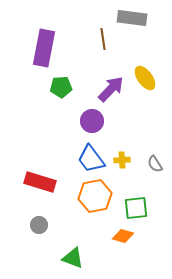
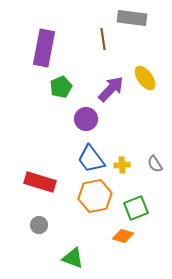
green pentagon: rotated 20 degrees counterclockwise
purple circle: moved 6 px left, 2 px up
yellow cross: moved 5 px down
green square: rotated 15 degrees counterclockwise
